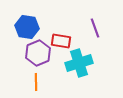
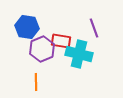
purple line: moved 1 px left
purple hexagon: moved 4 px right, 4 px up
cyan cross: moved 9 px up; rotated 32 degrees clockwise
